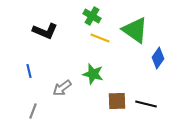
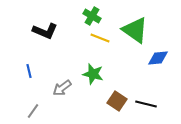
blue diamond: rotated 50 degrees clockwise
brown square: rotated 36 degrees clockwise
gray line: rotated 14 degrees clockwise
